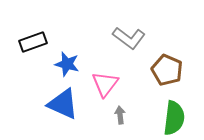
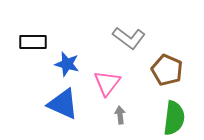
black rectangle: rotated 20 degrees clockwise
pink triangle: moved 2 px right, 1 px up
